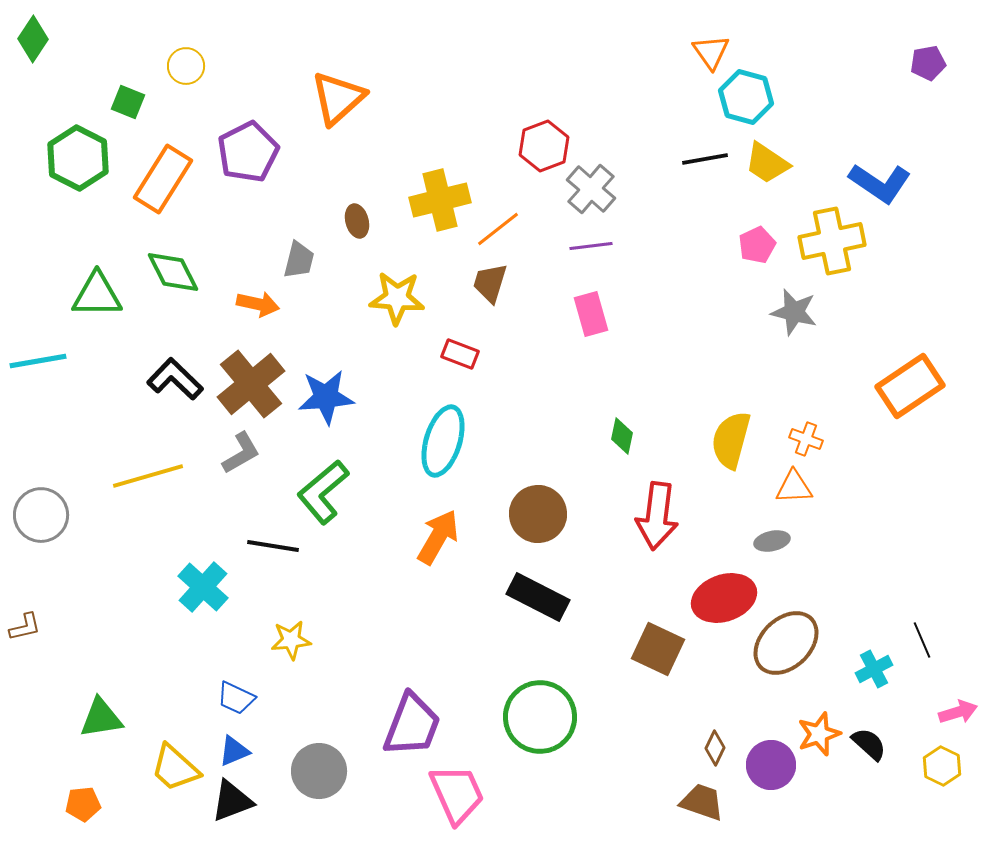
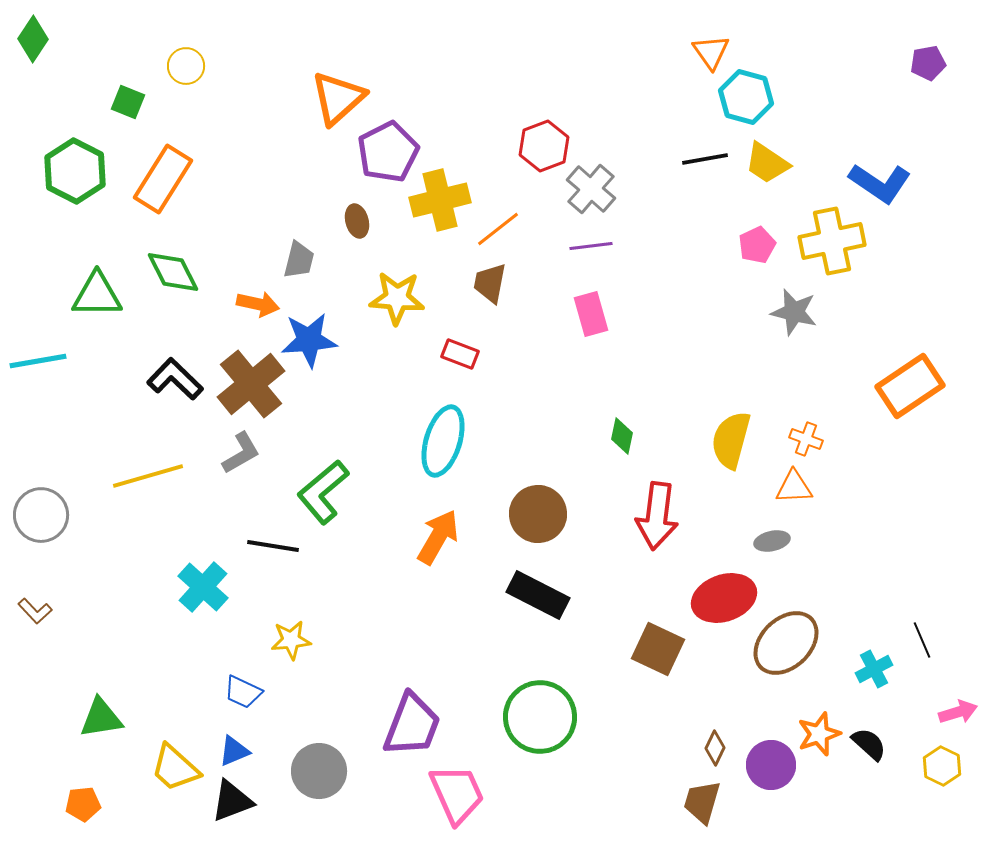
purple pentagon at (248, 152): moved 140 px right
green hexagon at (78, 158): moved 3 px left, 13 px down
brown trapezoid at (490, 283): rotated 6 degrees counterclockwise
blue star at (326, 397): moved 17 px left, 57 px up
black rectangle at (538, 597): moved 2 px up
brown L-shape at (25, 627): moved 10 px right, 16 px up; rotated 60 degrees clockwise
blue trapezoid at (236, 698): moved 7 px right, 6 px up
brown trapezoid at (702, 802): rotated 93 degrees counterclockwise
